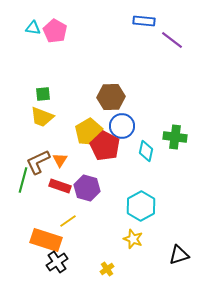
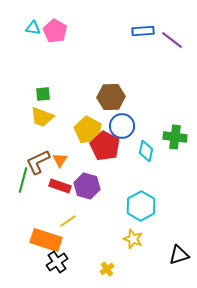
blue rectangle: moved 1 px left, 10 px down; rotated 10 degrees counterclockwise
yellow pentagon: moved 1 px left, 2 px up; rotated 12 degrees counterclockwise
purple hexagon: moved 2 px up
